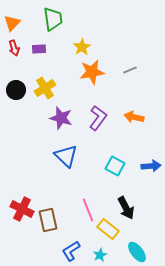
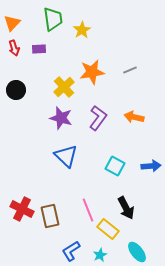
yellow star: moved 17 px up
yellow cross: moved 19 px right, 1 px up; rotated 10 degrees counterclockwise
brown rectangle: moved 2 px right, 4 px up
